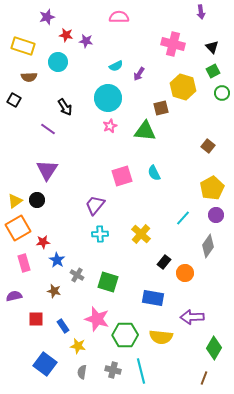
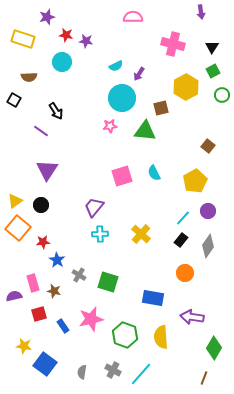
pink semicircle at (119, 17): moved 14 px right
yellow rectangle at (23, 46): moved 7 px up
black triangle at (212, 47): rotated 16 degrees clockwise
cyan circle at (58, 62): moved 4 px right
yellow hexagon at (183, 87): moved 3 px right; rotated 15 degrees clockwise
green circle at (222, 93): moved 2 px down
cyan circle at (108, 98): moved 14 px right
black arrow at (65, 107): moved 9 px left, 4 px down
pink star at (110, 126): rotated 16 degrees clockwise
purple line at (48, 129): moved 7 px left, 2 px down
yellow pentagon at (212, 188): moved 17 px left, 7 px up
black circle at (37, 200): moved 4 px right, 5 px down
purple trapezoid at (95, 205): moved 1 px left, 2 px down
purple circle at (216, 215): moved 8 px left, 4 px up
orange square at (18, 228): rotated 20 degrees counterclockwise
black rectangle at (164, 262): moved 17 px right, 22 px up
pink rectangle at (24, 263): moved 9 px right, 20 px down
gray cross at (77, 275): moved 2 px right
purple arrow at (192, 317): rotated 10 degrees clockwise
red square at (36, 319): moved 3 px right, 5 px up; rotated 14 degrees counterclockwise
pink star at (97, 319): moved 6 px left; rotated 30 degrees counterclockwise
green hexagon at (125, 335): rotated 20 degrees clockwise
yellow semicircle at (161, 337): rotated 80 degrees clockwise
yellow star at (78, 346): moved 54 px left
gray cross at (113, 370): rotated 14 degrees clockwise
cyan line at (141, 371): moved 3 px down; rotated 55 degrees clockwise
